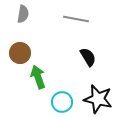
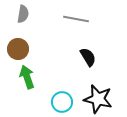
brown circle: moved 2 px left, 4 px up
green arrow: moved 11 px left
